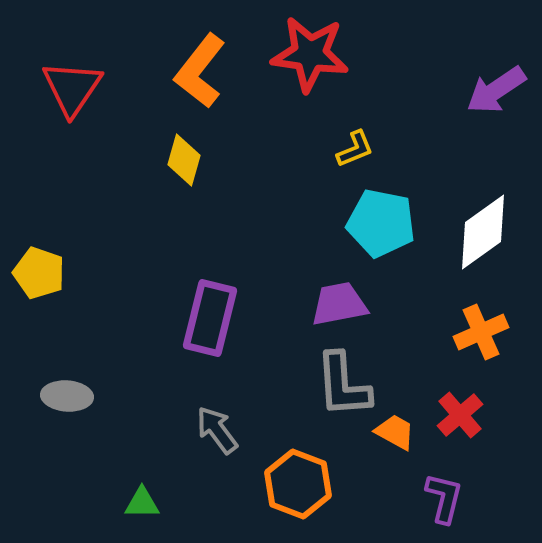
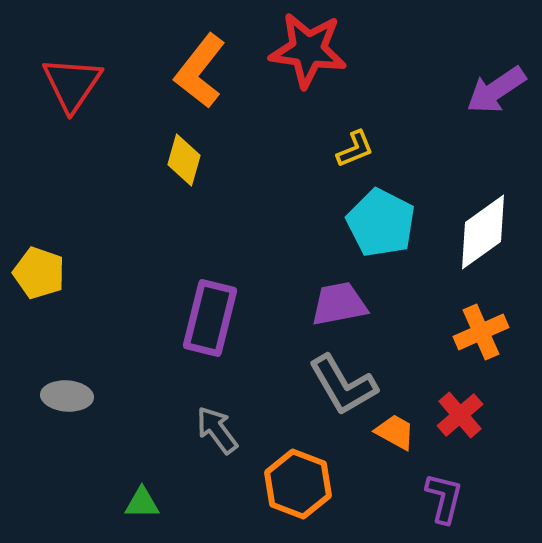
red star: moved 2 px left, 4 px up
red triangle: moved 4 px up
cyan pentagon: rotated 16 degrees clockwise
gray L-shape: rotated 26 degrees counterclockwise
